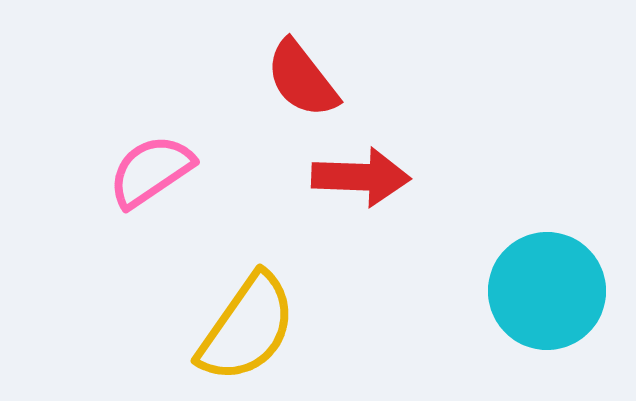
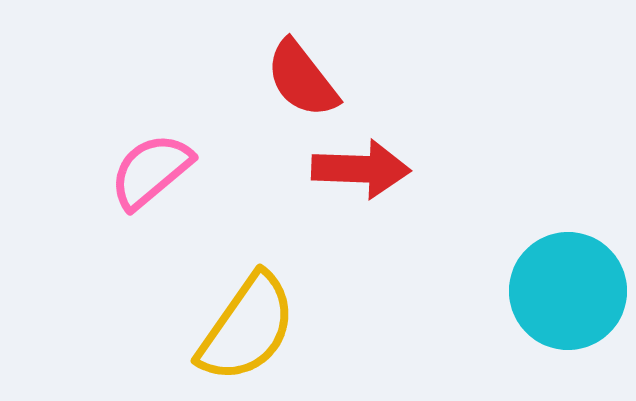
pink semicircle: rotated 6 degrees counterclockwise
red arrow: moved 8 px up
cyan circle: moved 21 px right
